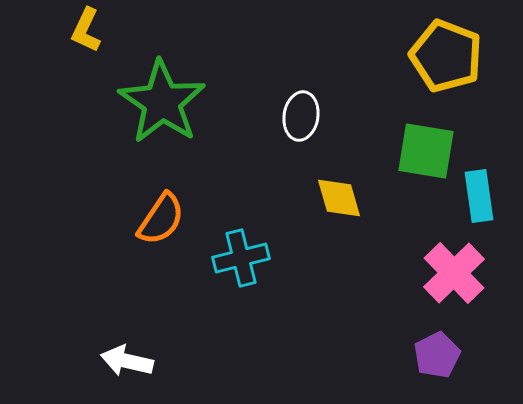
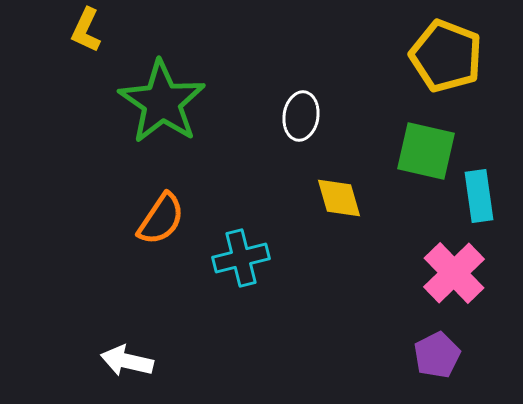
green square: rotated 4 degrees clockwise
